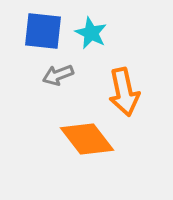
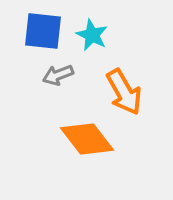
cyan star: moved 1 px right, 2 px down
orange arrow: rotated 18 degrees counterclockwise
